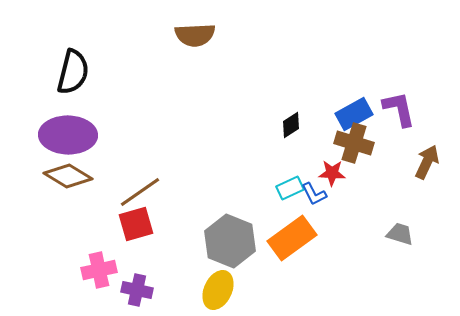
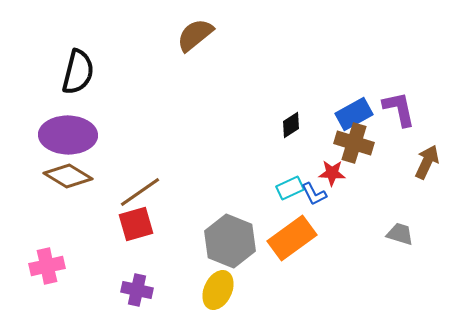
brown semicircle: rotated 144 degrees clockwise
black semicircle: moved 5 px right
pink cross: moved 52 px left, 4 px up
